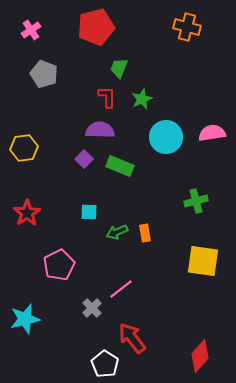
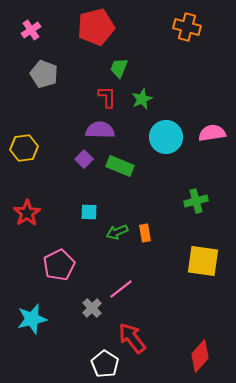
cyan star: moved 7 px right
